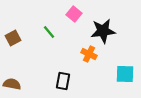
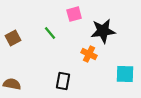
pink square: rotated 35 degrees clockwise
green line: moved 1 px right, 1 px down
